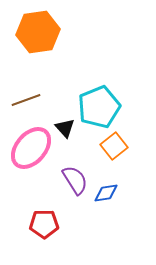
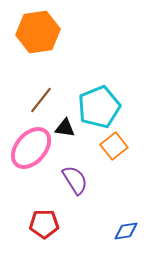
brown line: moved 15 px right; rotated 32 degrees counterclockwise
black triangle: rotated 40 degrees counterclockwise
blue diamond: moved 20 px right, 38 px down
